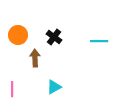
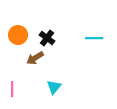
black cross: moved 7 px left, 1 px down
cyan line: moved 5 px left, 3 px up
brown arrow: rotated 120 degrees counterclockwise
cyan triangle: rotated 21 degrees counterclockwise
